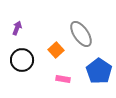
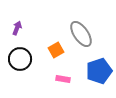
orange square: rotated 14 degrees clockwise
black circle: moved 2 px left, 1 px up
blue pentagon: rotated 20 degrees clockwise
